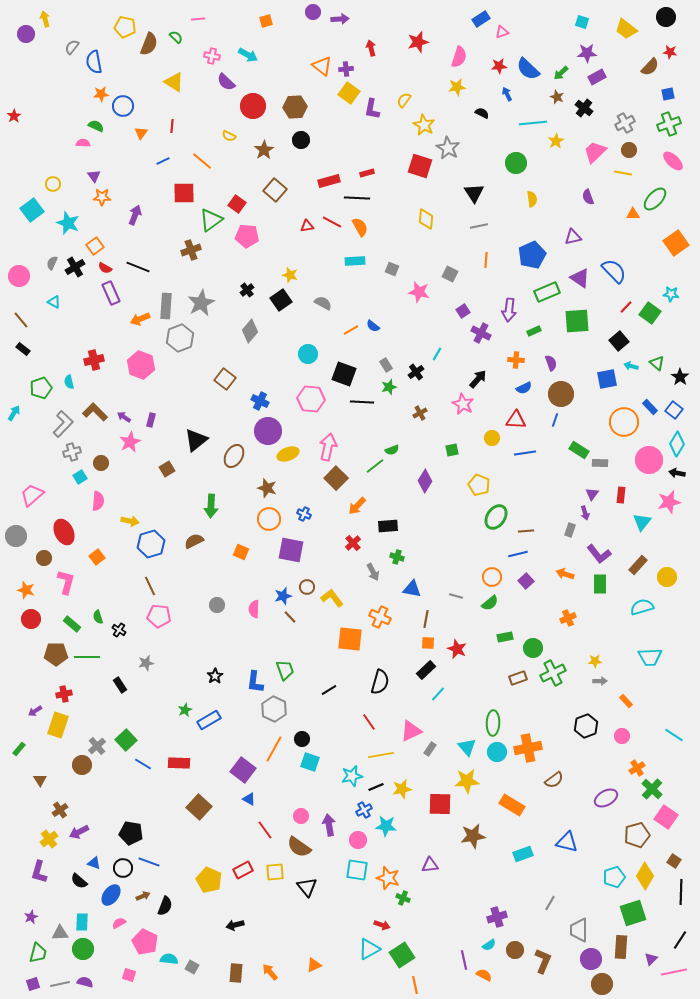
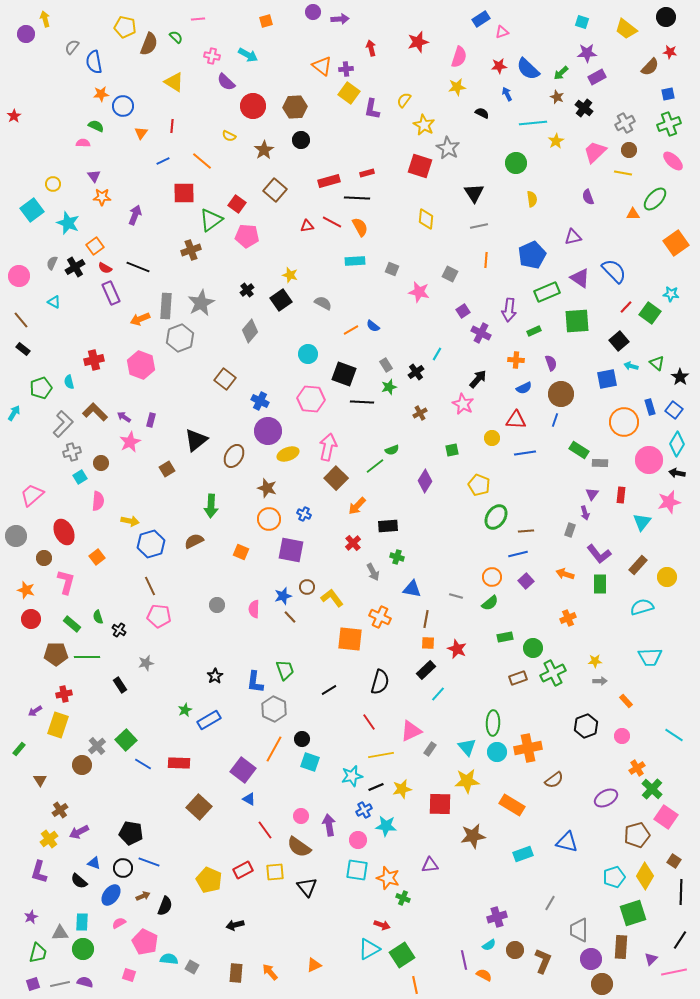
blue rectangle at (650, 407): rotated 28 degrees clockwise
